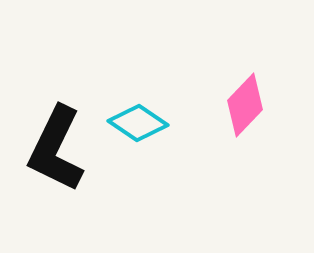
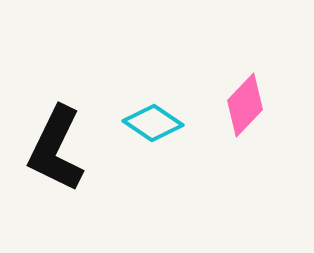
cyan diamond: moved 15 px right
